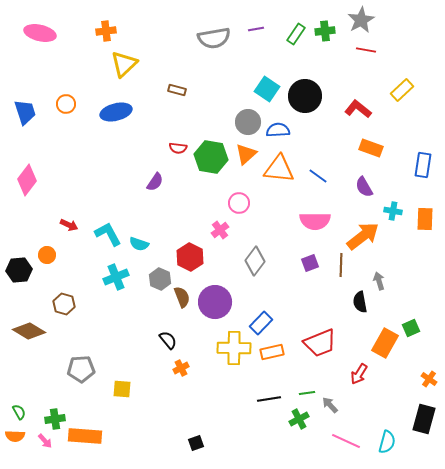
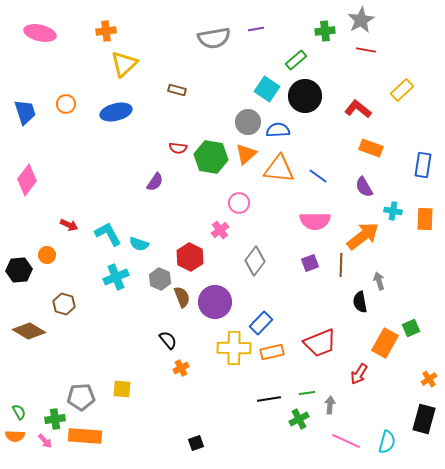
green rectangle at (296, 34): moved 26 px down; rotated 15 degrees clockwise
gray pentagon at (81, 369): moved 28 px down
orange cross at (429, 379): rotated 21 degrees clockwise
gray arrow at (330, 405): rotated 48 degrees clockwise
